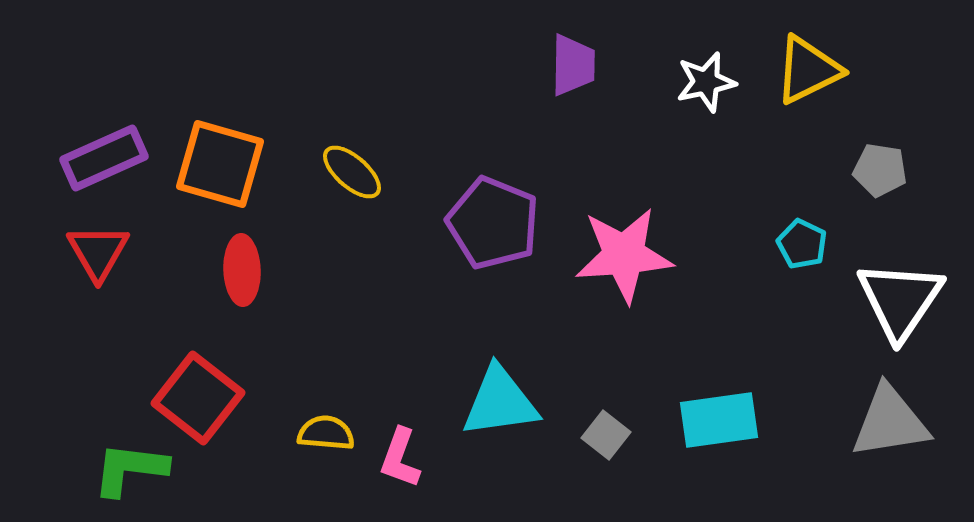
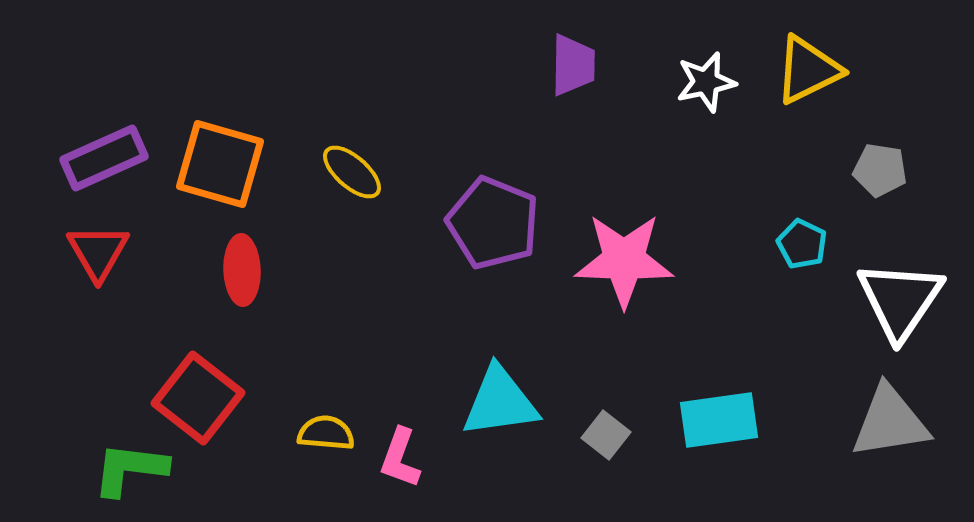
pink star: moved 5 px down; rotated 6 degrees clockwise
